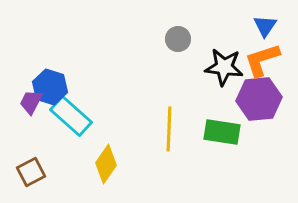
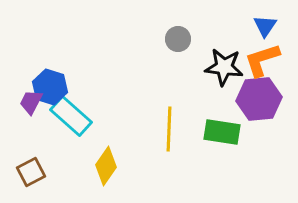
yellow diamond: moved 2 px down
